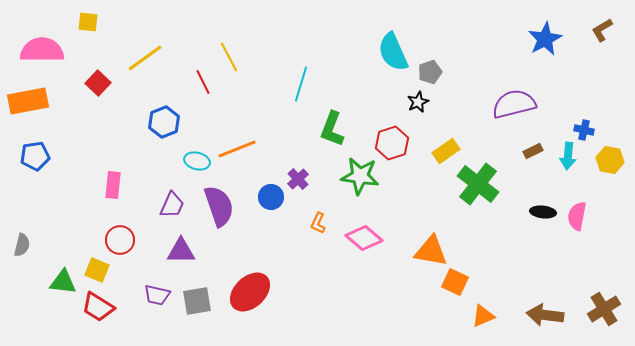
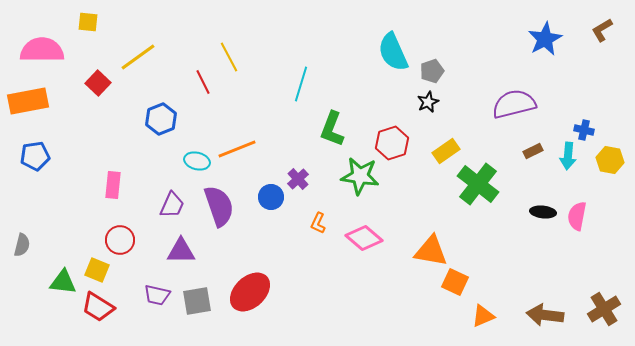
yellow line at (145, 58): moved 7 px left, 1 px up
gray pentagon at (430, 72): moved 2 px right, 1 px up
black star at (418, 102): moved 10 px right
blue hexagon at (164, 122): moved 3 px left, 3 px up
